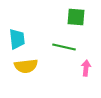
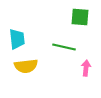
green square: moved 4 px right
